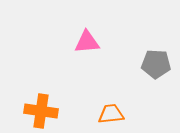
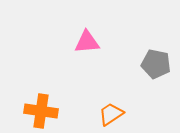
gray pentagon: rotated 8 degrees clockwise
orange trapezoid: rotated 28 degrees counterclockwise
